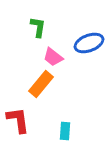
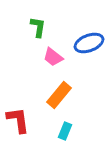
orange rectangle: moved 18 px right, 11 px down
cyan rectangle: rotated 18 degrees clockwise
